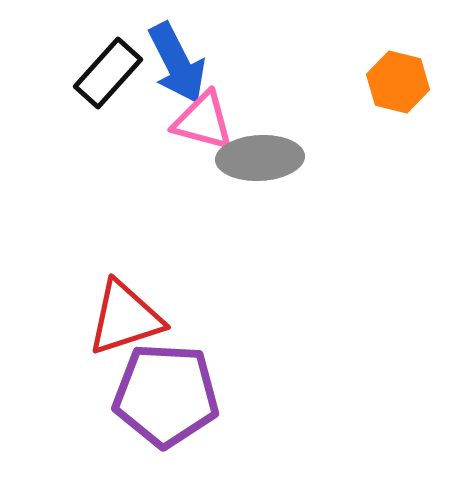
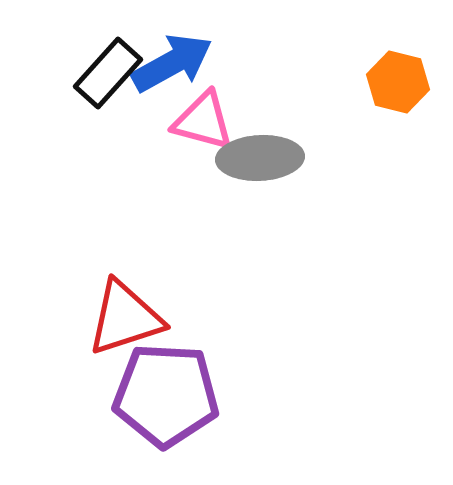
blue arrow: moved 5 px left; rotated 92 degrees counterclockwise
